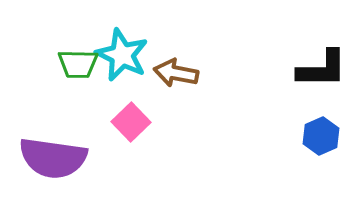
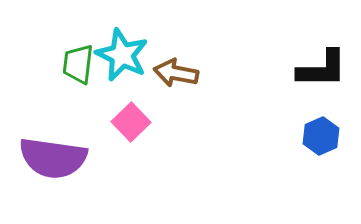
green trapezoid: rotated 96 degrees clockwise
